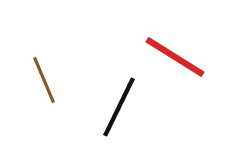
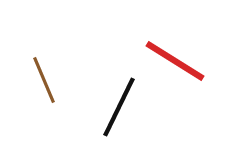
red line: moved 4 px down
